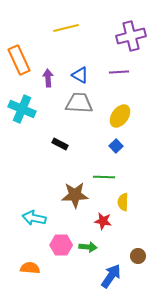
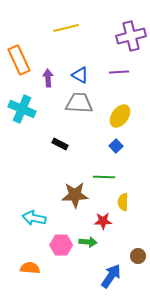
red star: rotated 12 degrees counterclockwise
green arrow: moved 5 px up
